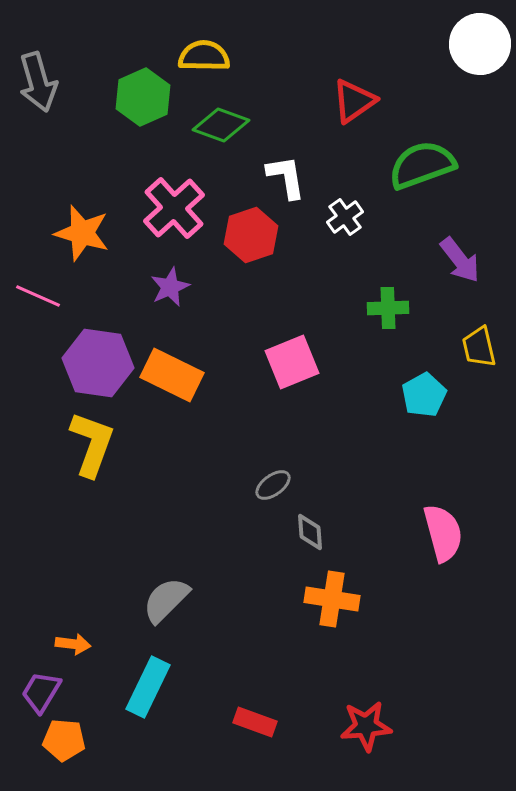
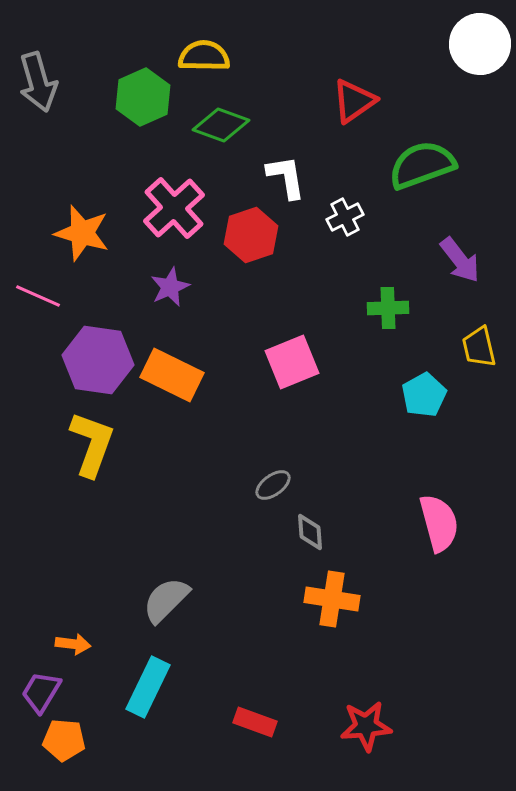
white cross: rotated 9 degrees clockwise
purple hexagon: moved 3 px up
pink semicircle: moved 4 px left, 10 px up
